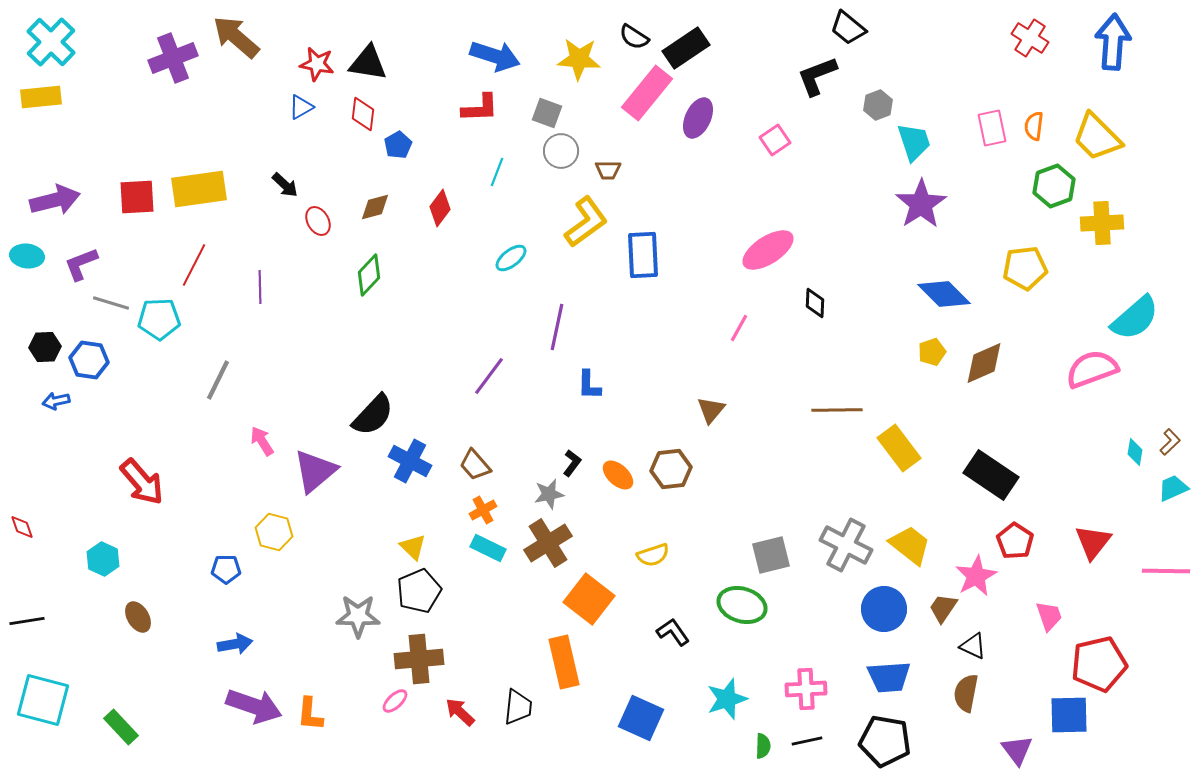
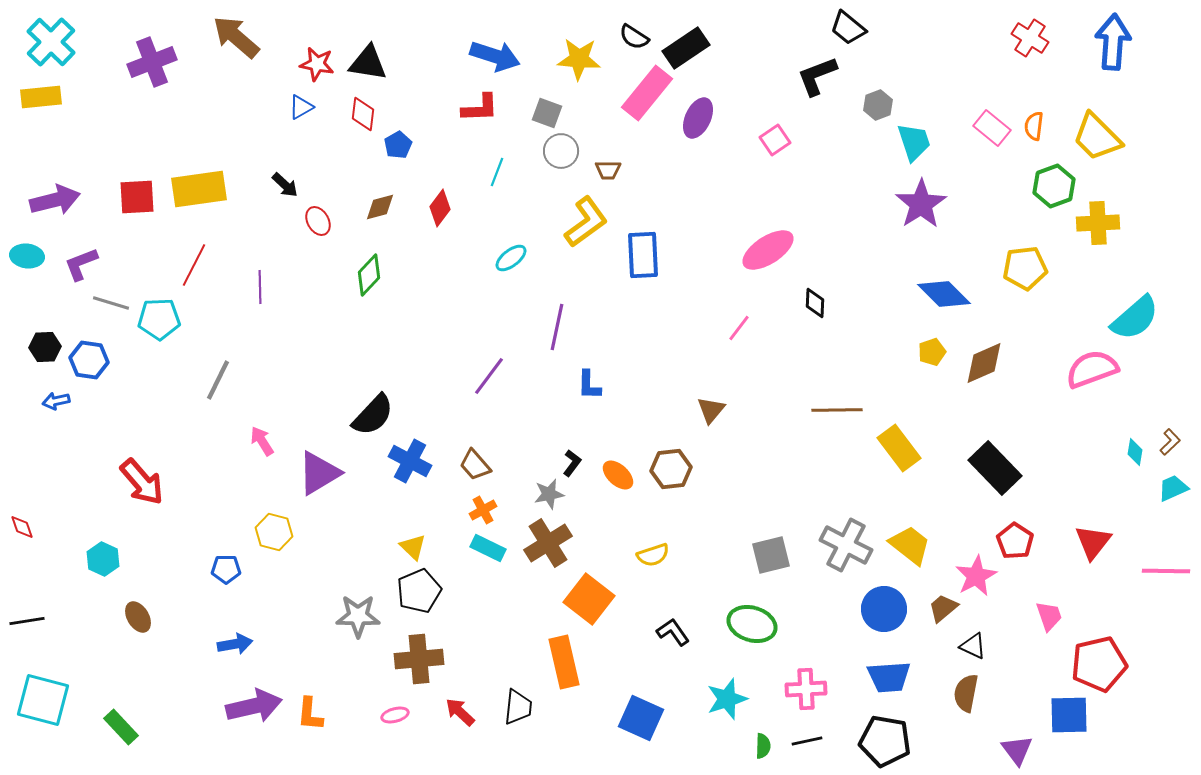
purple cross at (173, 58): moved 21 px left, 4 px down
pink rectangle at (992, 128): rotated 39 degrees counterclockwise
brown diamond at (375, 207): moved 5 px right
yellow cross at (1102, 223): moved 4 px left
pink line at (739, 328): rotated 8 degrees clockwise
purple triangle at (315, 471): moved 4 px right, 2 px down; rotated 9 degrees clockwise
black rectangle at (991, 475): moved 4 px right, 7 px up; rotated 12 degrees clockwise
green ellipse at (742, 605): moved 10 px right, 19 px down
brown trapezoid at (943, 608): rotated 16 degrees clockwise
pink ellipse at (395, 701): moved 14 px down; rotated 28 degrees clockwise
purple arrow at (254, 706): rotated 32 degrees counterclockwise
